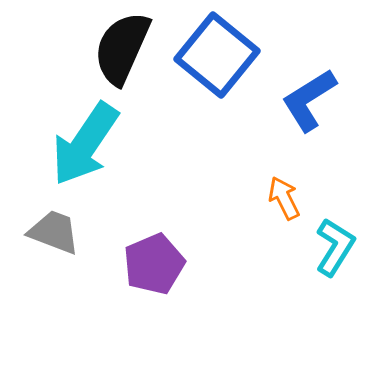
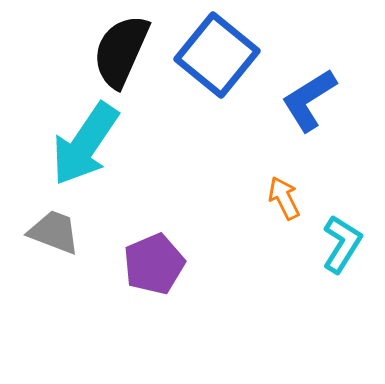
black semicircle: moved 1 px left, 3 px down
cyan L-shape: moved 7 px right, 3 px up
